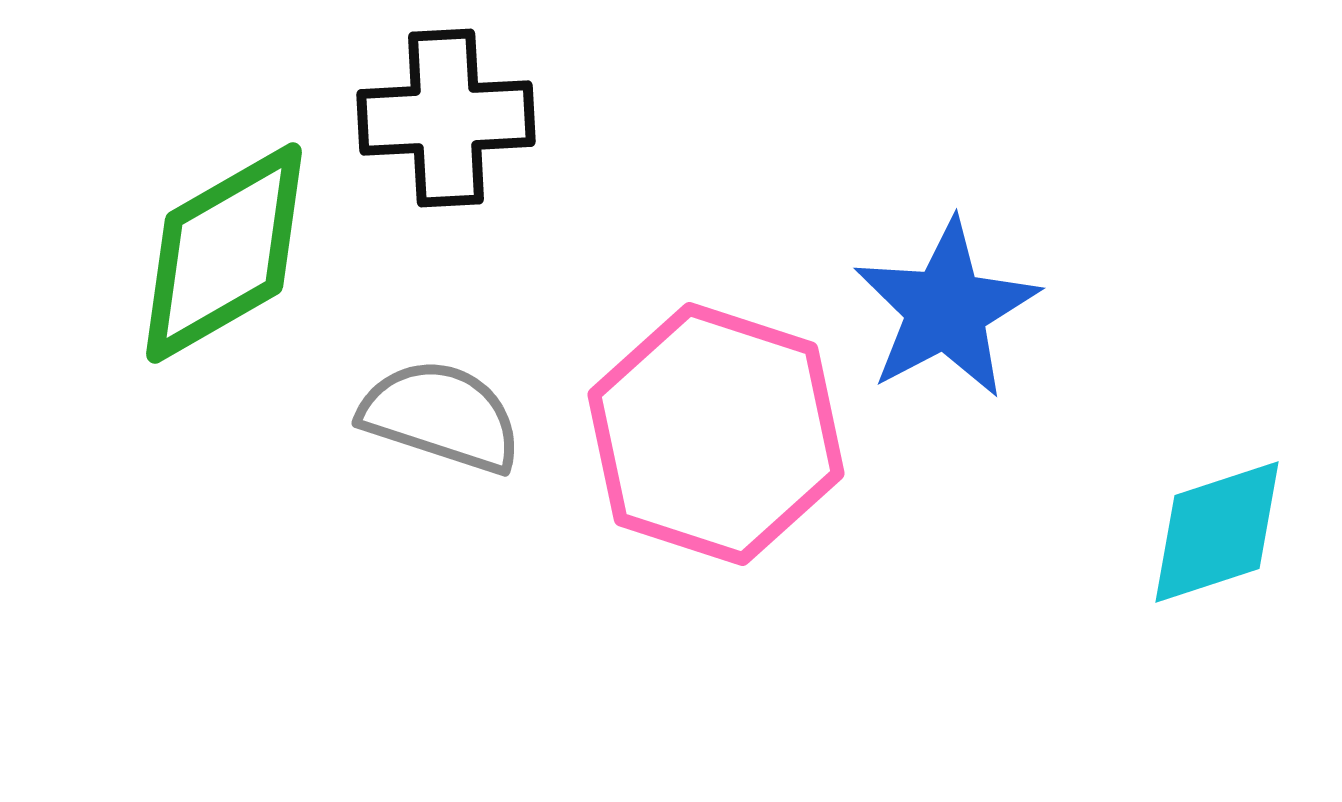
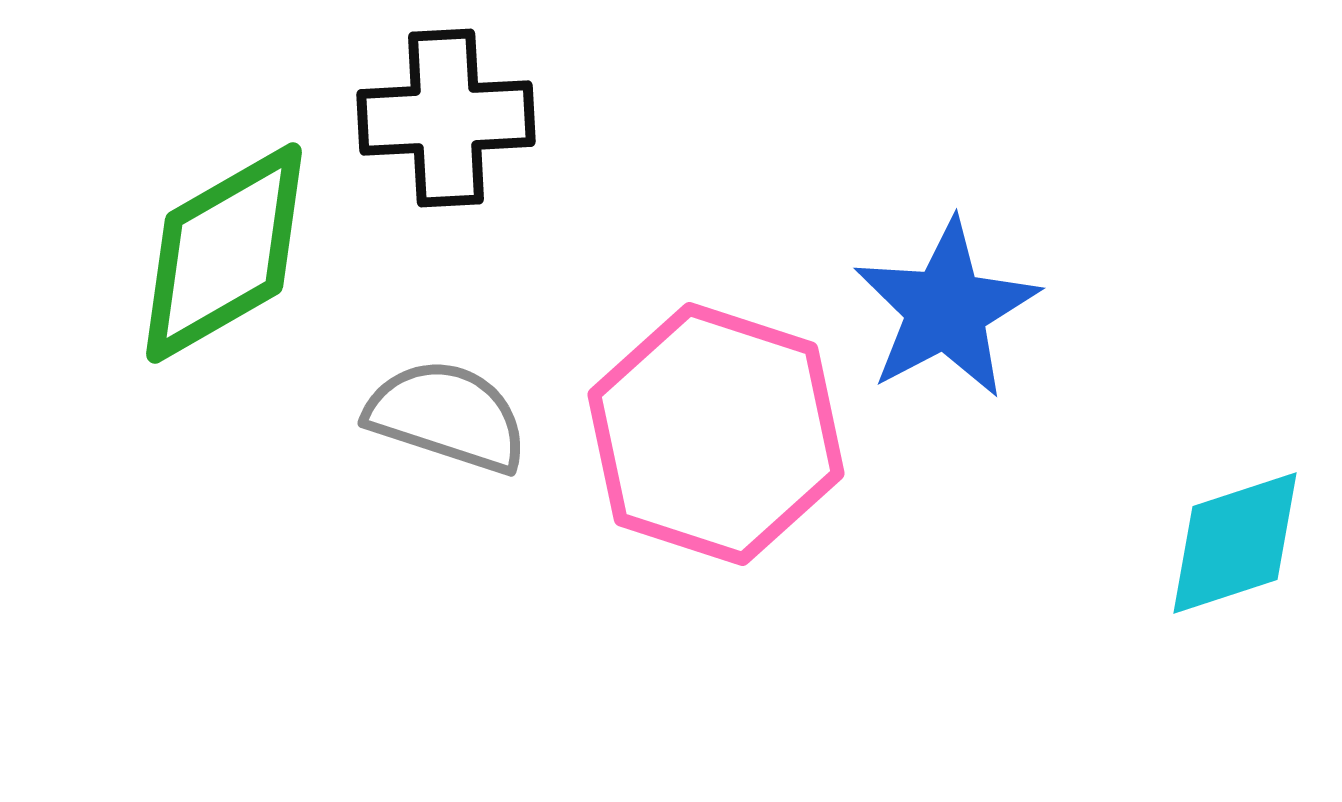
gray semicircle: moved 6 px right
cyan diamond: moved 18 px right, 11 px down
